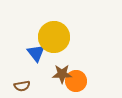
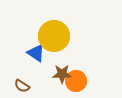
yellow circle: moved 1 px up
blue triangle: rotated 18 degrees counterclockwise
brown semicircle: rotated 42 degrees clockwise
